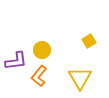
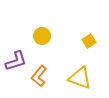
yellow circle: moved 14 px up
purple L-shape: rotated 10 degrees counterclockwise
yellow triangle: rotated 40 degrees counterclockwise
